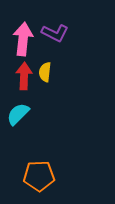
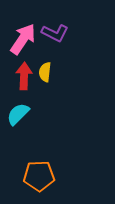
pink arrow: rotated 28 degrees clockwise
